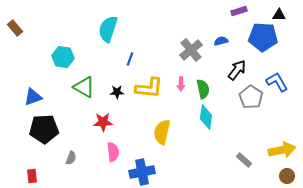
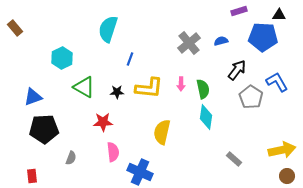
gray cross: moved 2 px left, 7 px up
cyan hexagon: moved 1 px left, 1 px down; rotated 25 degrees clockwise
gray rectangle: moved 10 px left, 1 px up
blue cross: moved 2 px left; rotated 35 degrees clockwise
